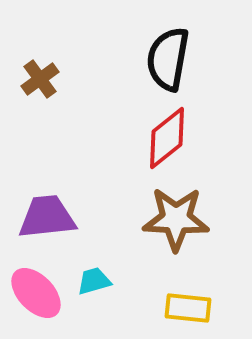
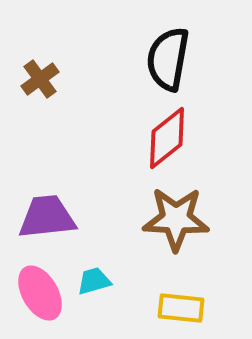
pink ellipse: moved 4 px right; rotated 14 degrees clockwise
yellow rectangle: moved 7 px left
